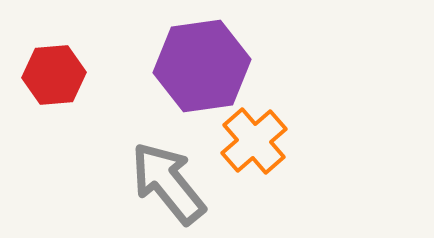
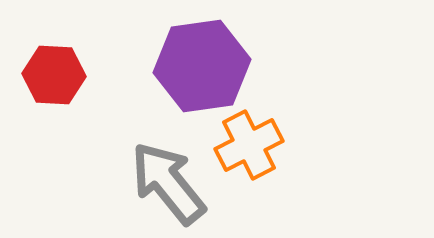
red hexagon: rotated 8 degrees clockwise
orange cross: moved 5 px left, 4 px down; rotated 14 degrees clockwise
